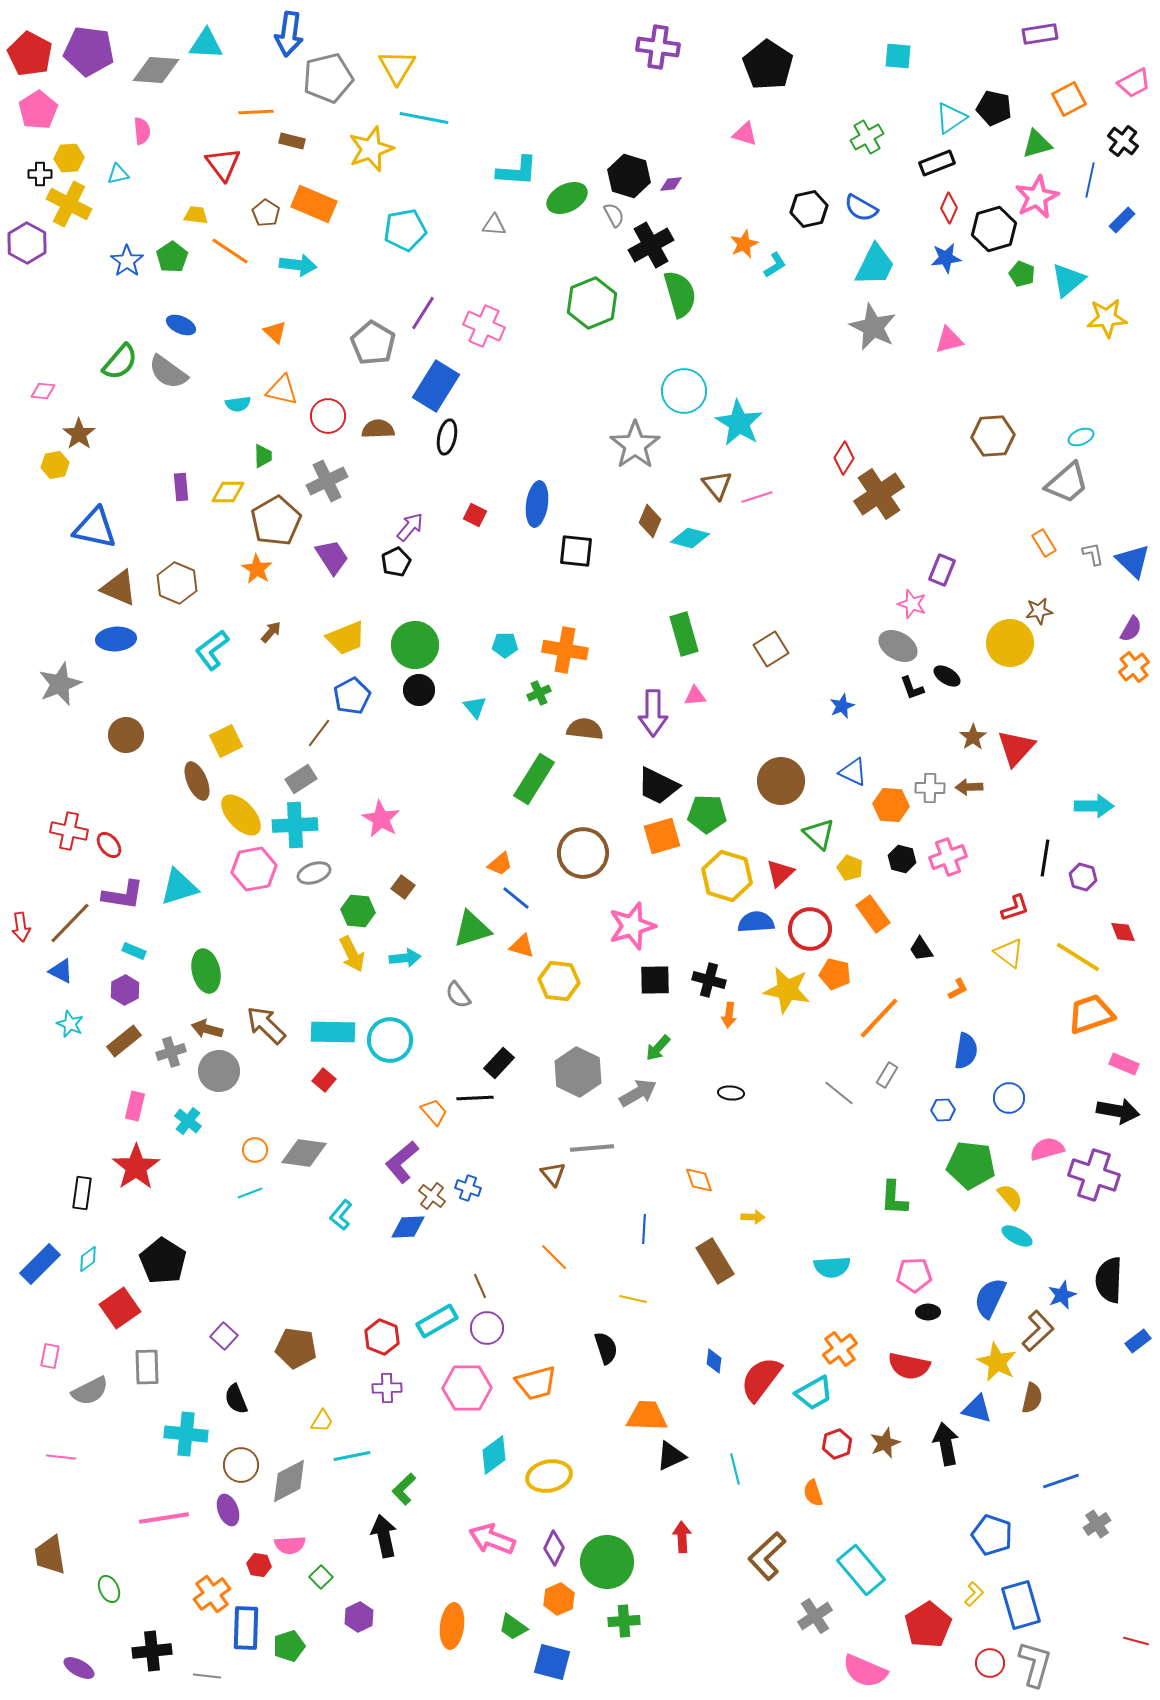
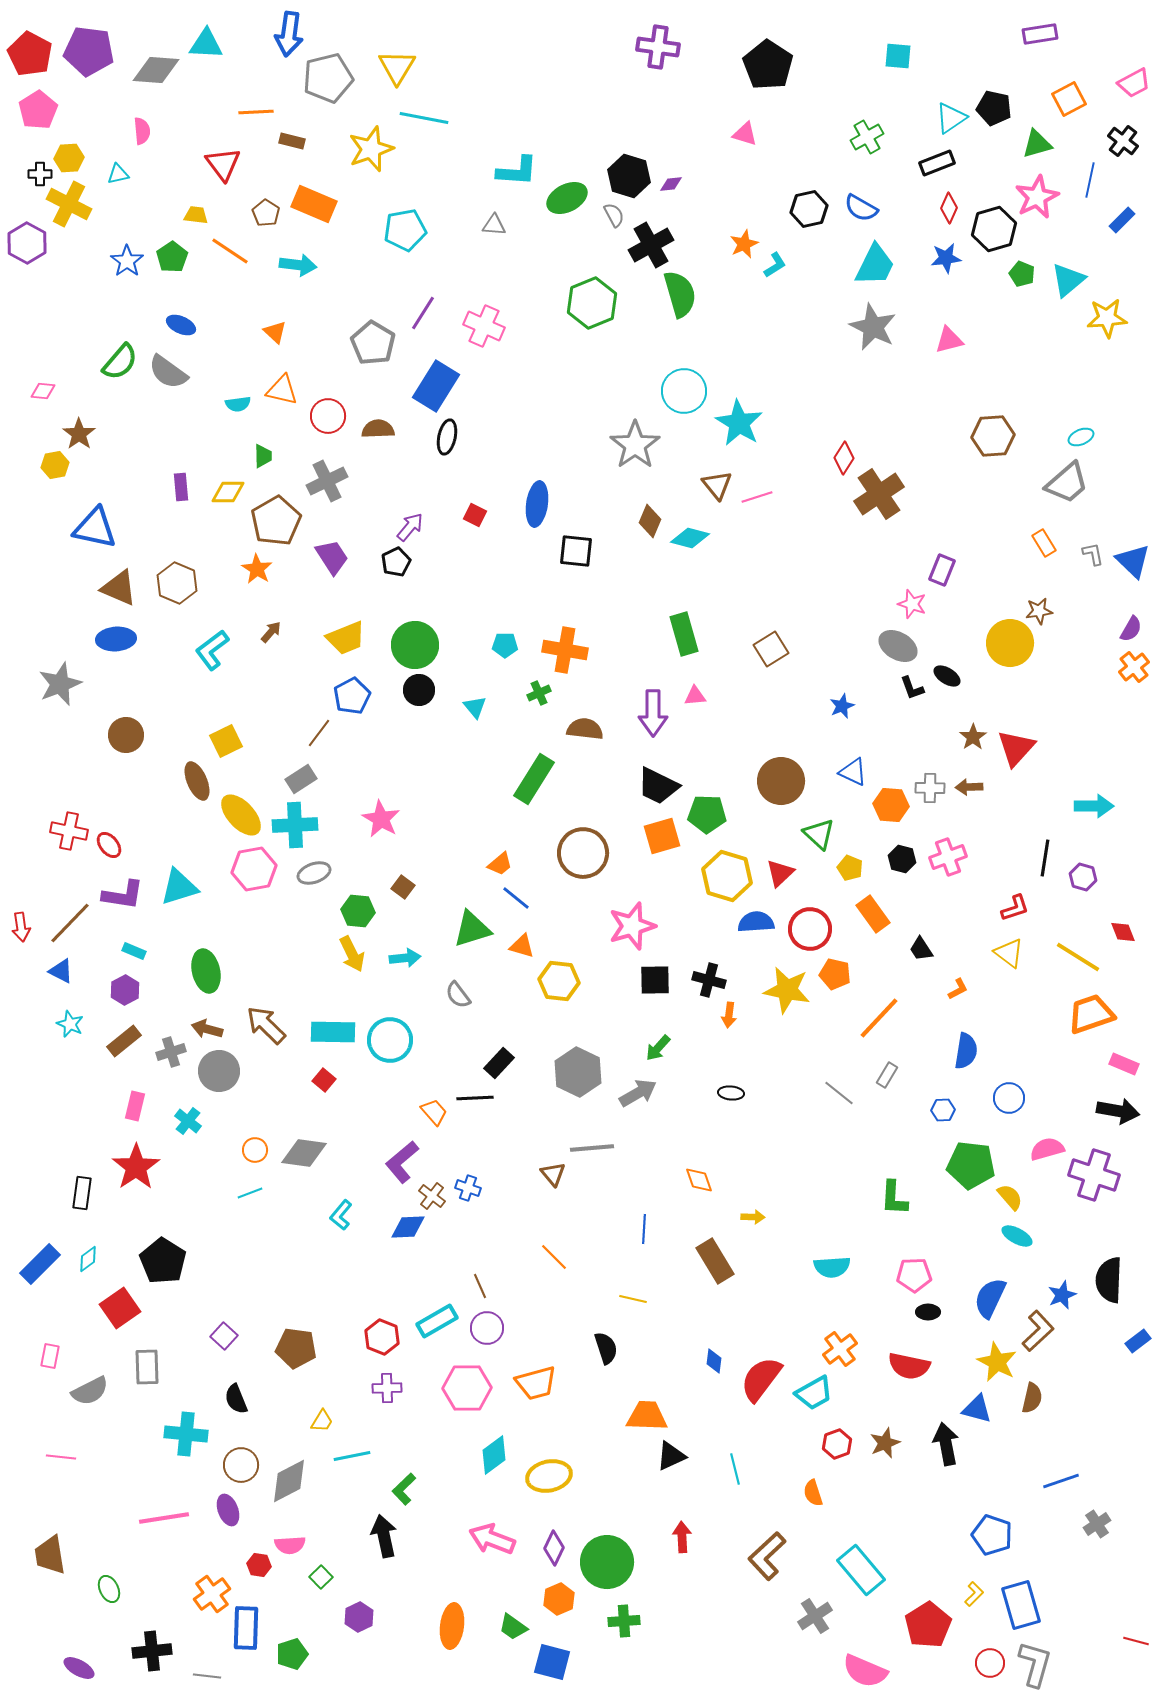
green pentagon at (289, 1646): moved 3 px right, 8 px down
